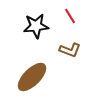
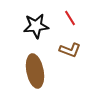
red line: moved 2 px down
brown ellipse: moved 3 px right, 6 px up; rotated 56 degrees counterclockwise
